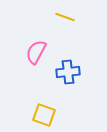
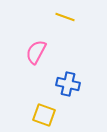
blue cross: moved 12 px down; rotated 20 degrees clockwise
